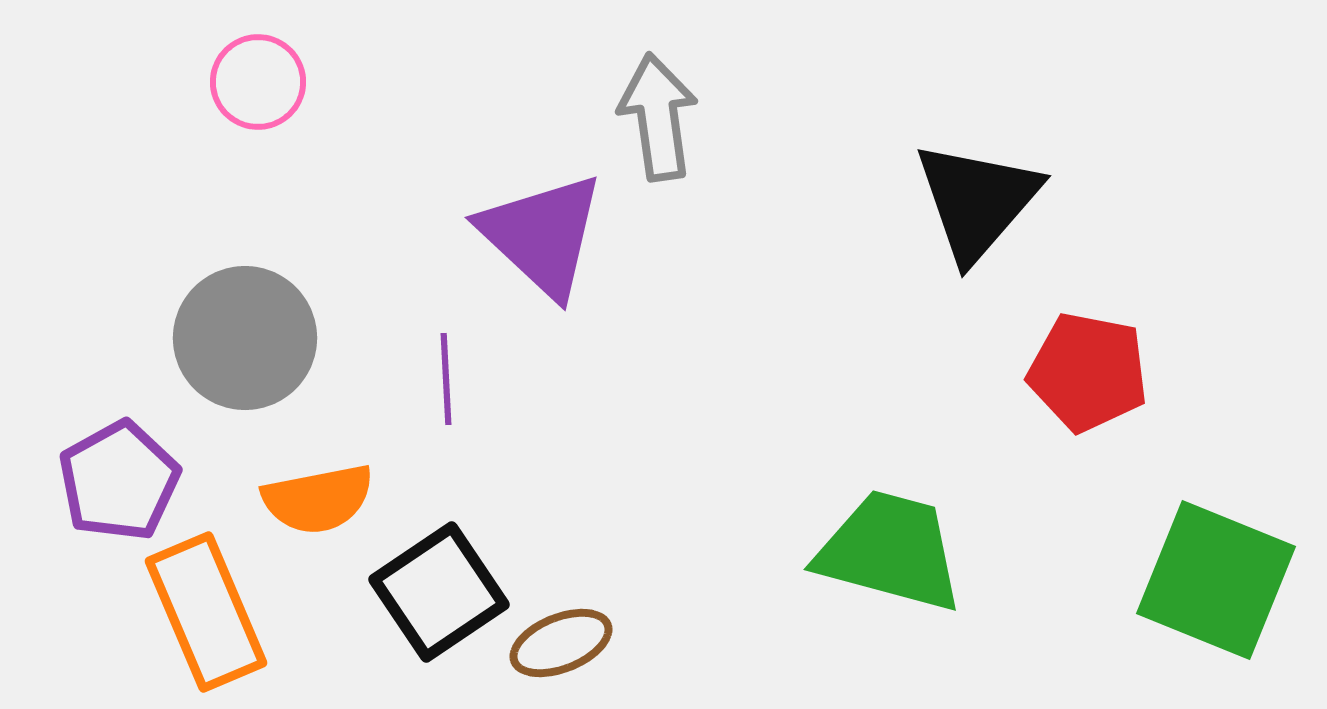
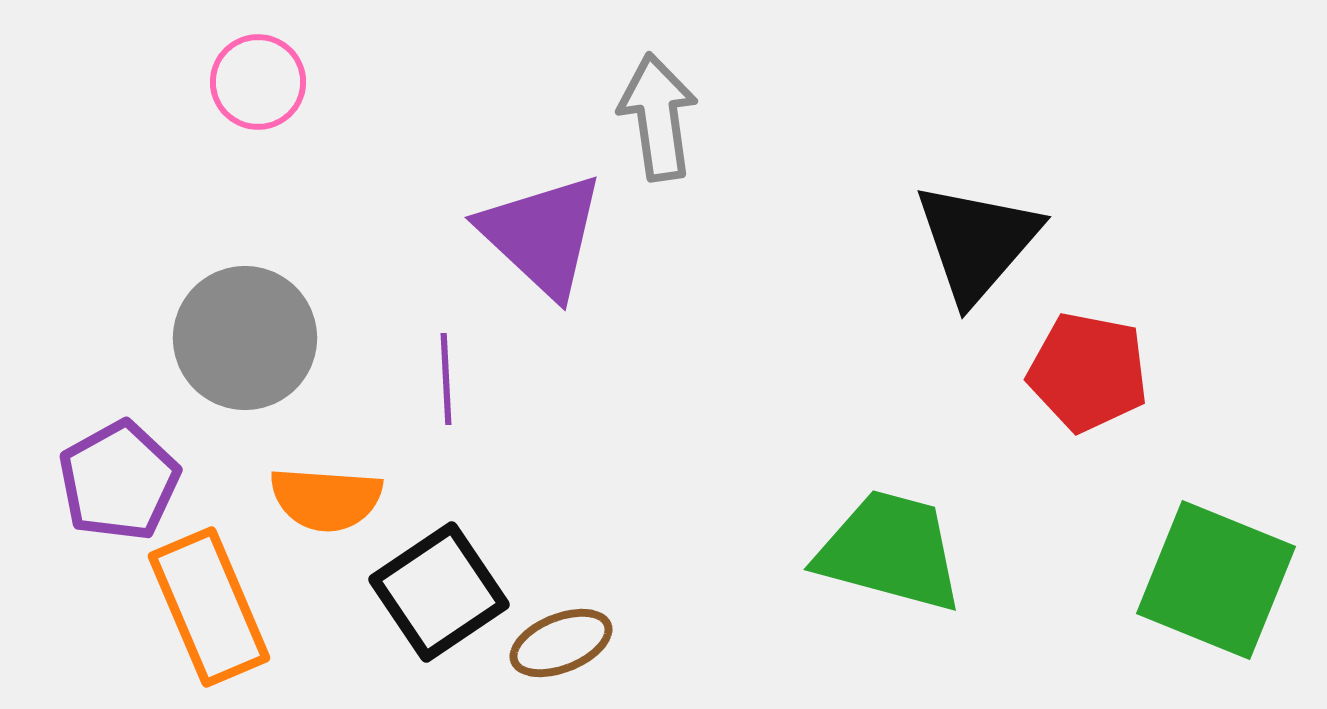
black triangle: moved 41 px down
orange semicircle: moved 8 px right; rotated 15 degrees clockwise
orange rectangle: moved 3 px right, 5 px up
